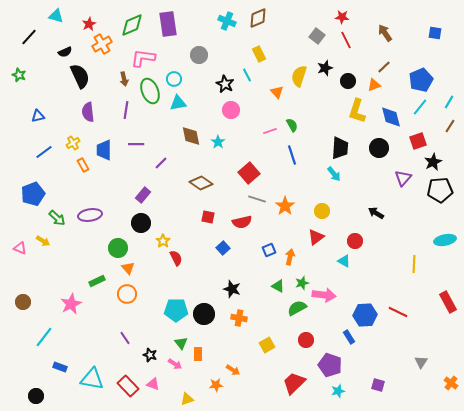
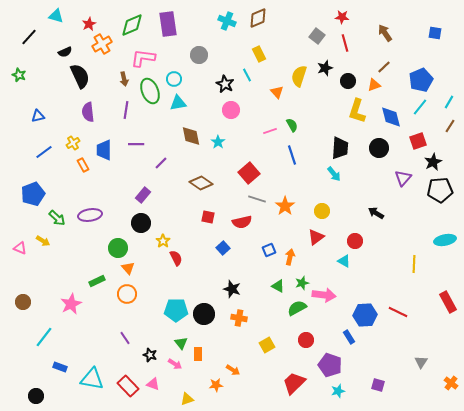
red line at (346, 40): moved 1 px left, 3 px down; rotated 12 degrees clockwise
